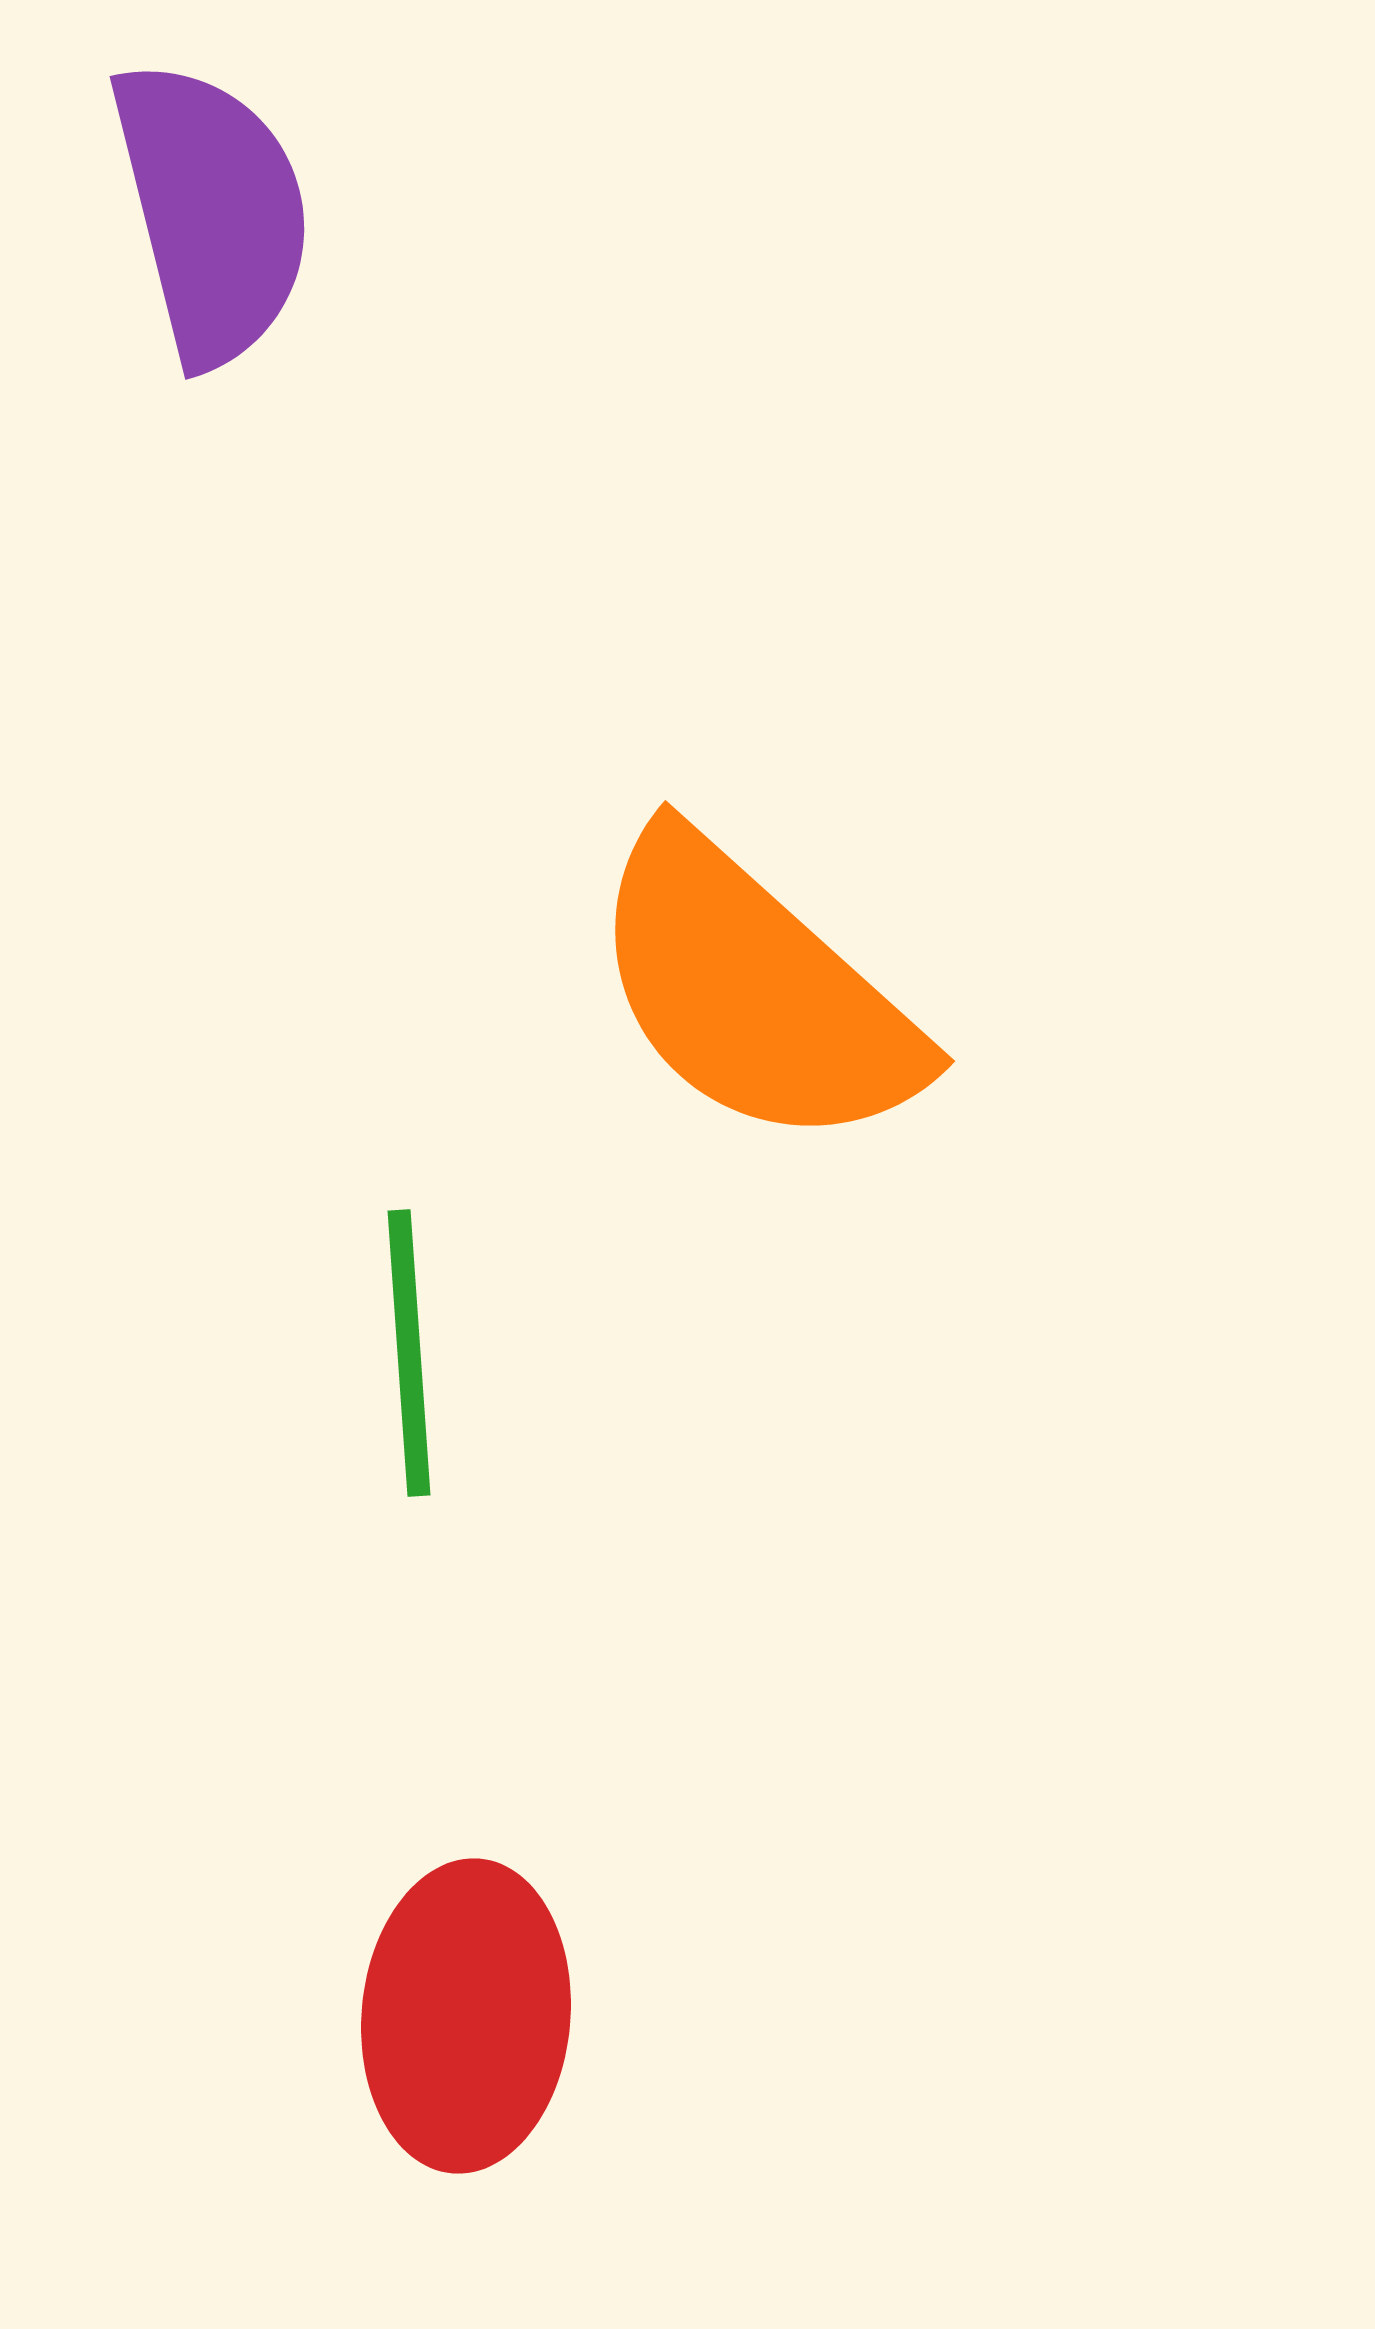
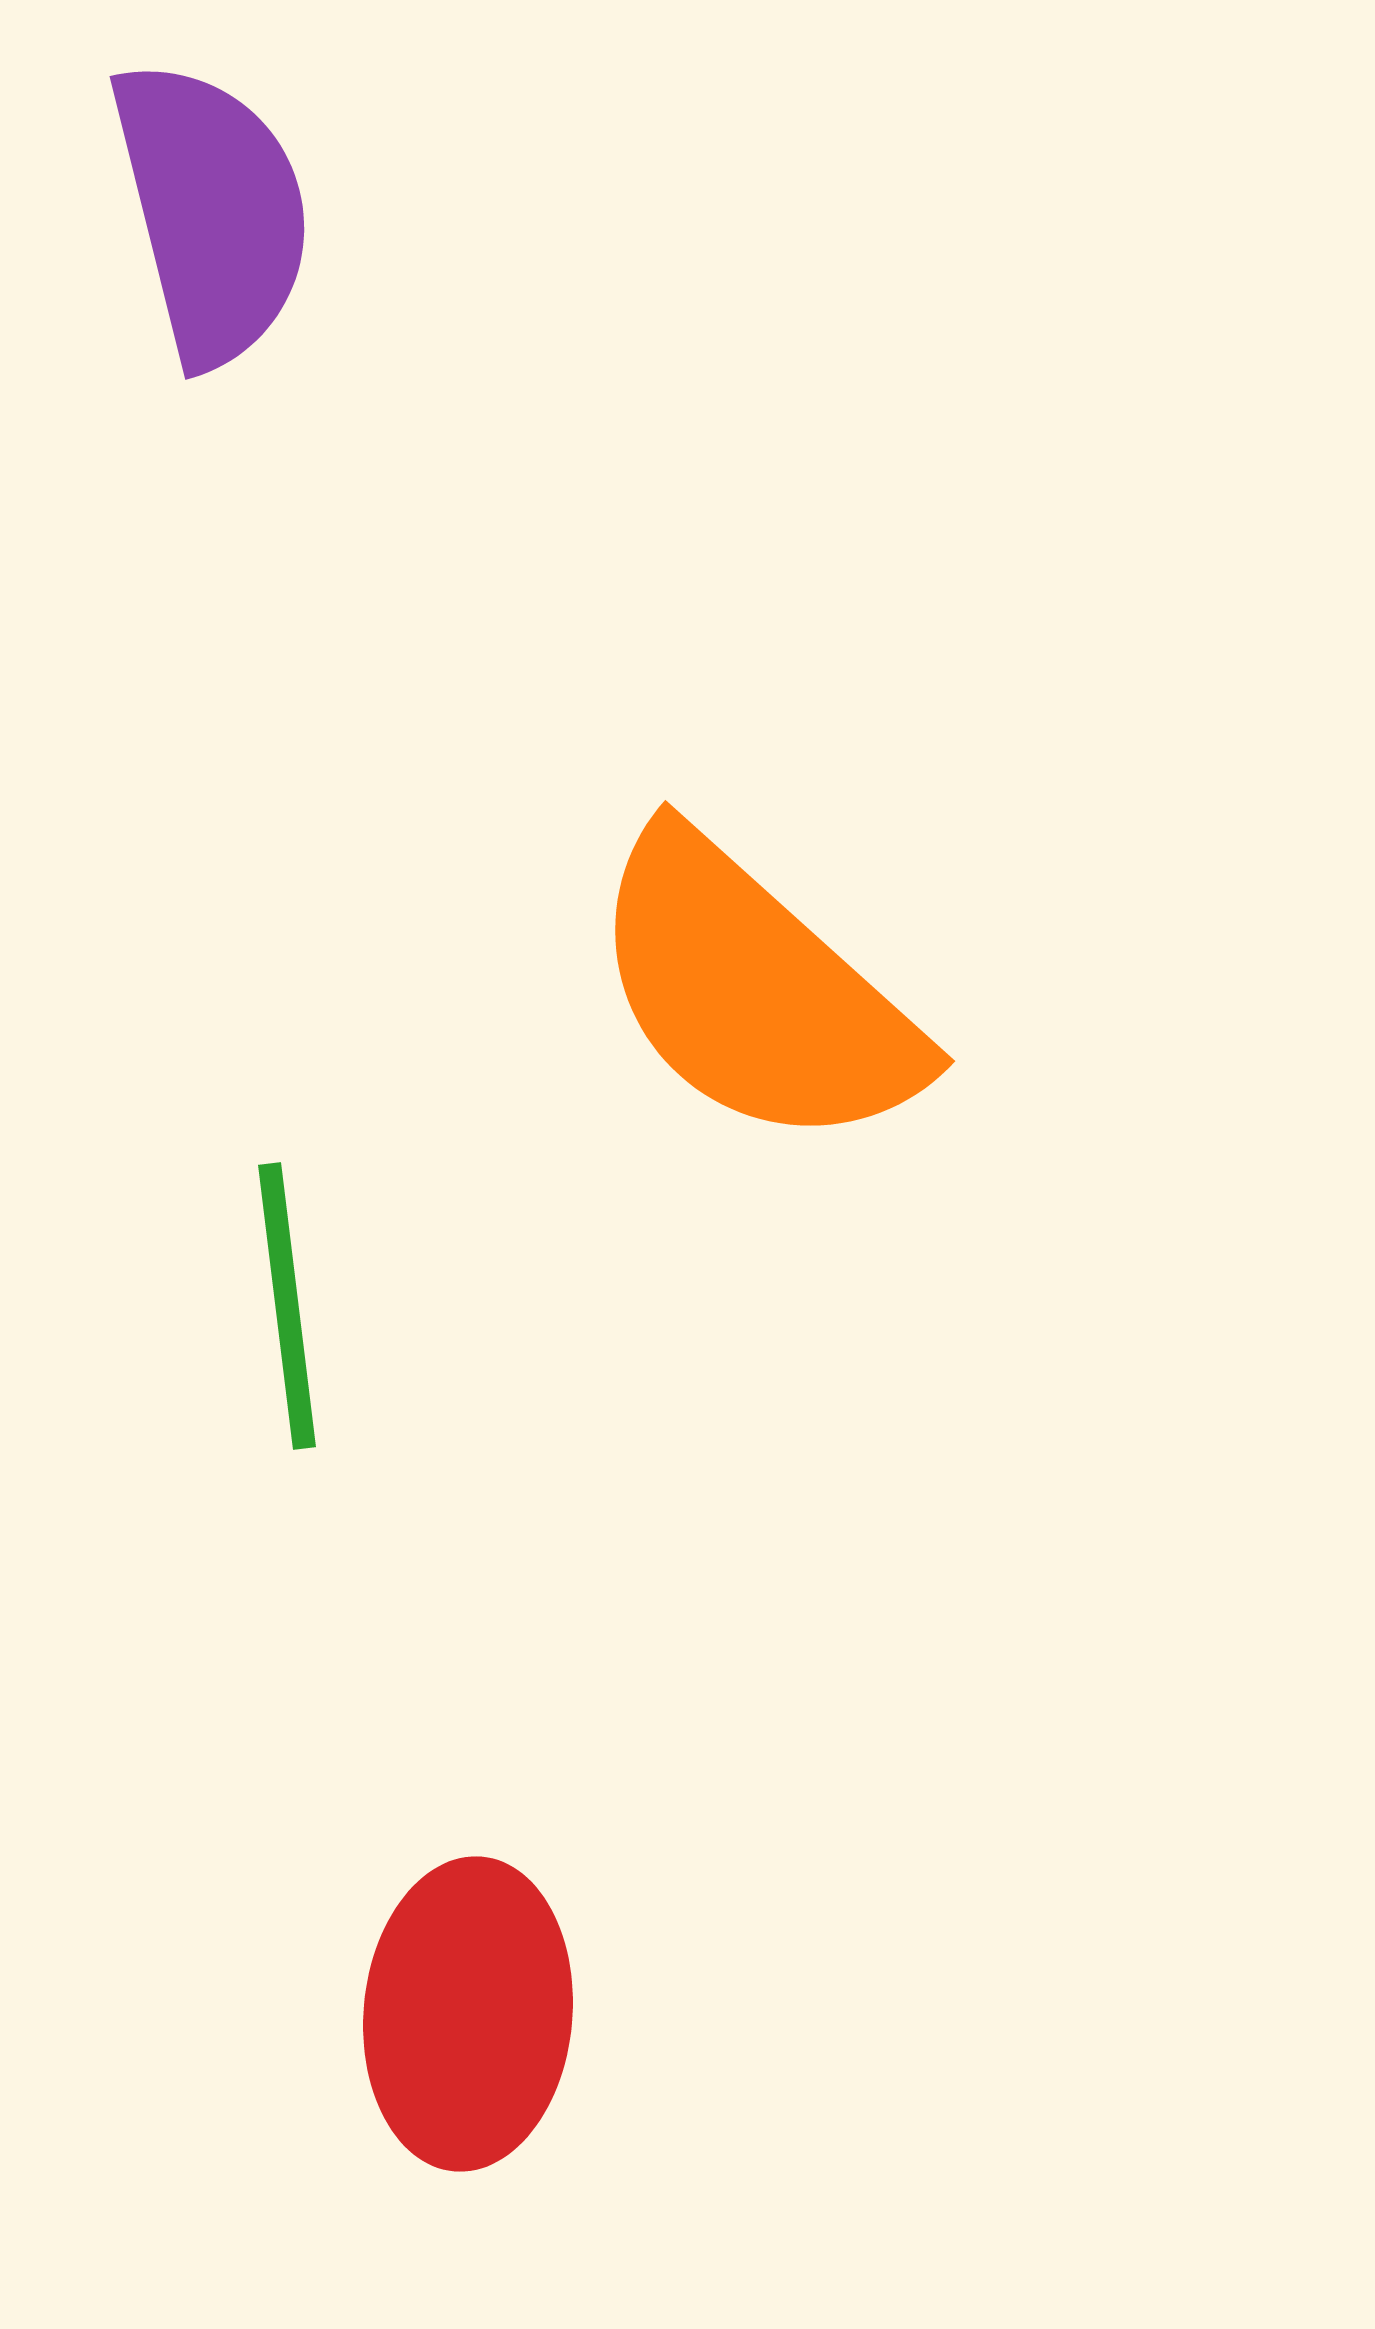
green line: moved 122 px left, 47 px up; rotated 3 degrees counterclockwise
red ellipse: moved 2 px right, 2 px up
